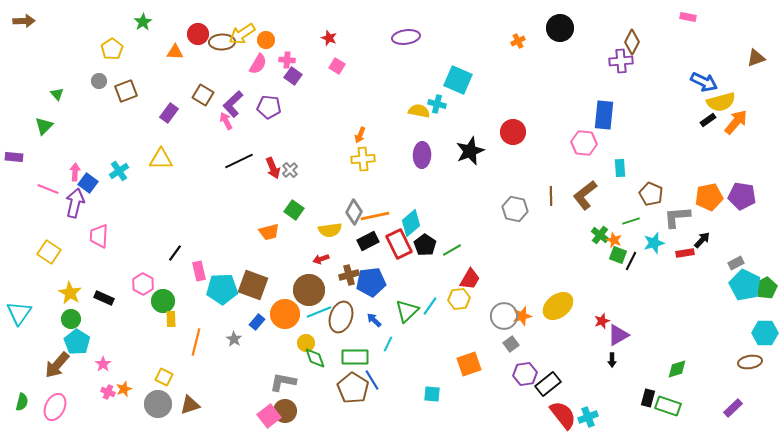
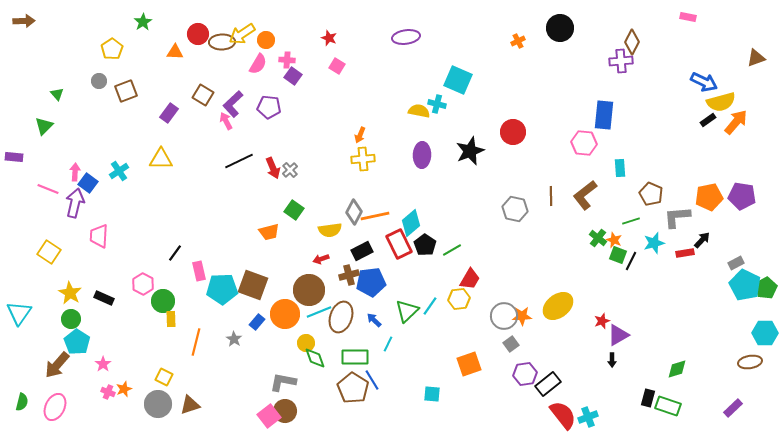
green cross at (600, 235): moved 2 px left, 3 px down
black rectangle at (368, 241): moved 6 px left, 10 px down
orange star at (522, 316): rotated 12 degrees clockwise
